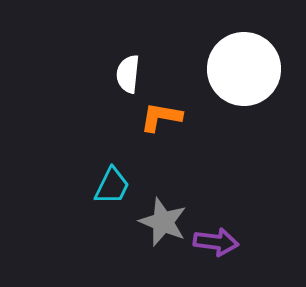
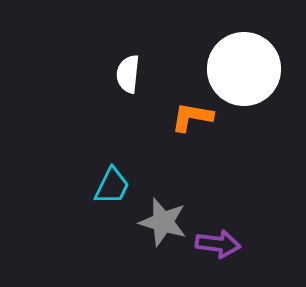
orange L-shape: moved 31 px right
gray star: rotated 6 degrees counterclockwise
purple arrow: moved 2 px right, 2 px down
